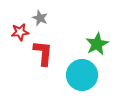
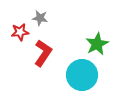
gray star: rotated 14 degrees counterclockwise
red L-shape: rotated 28 degrees clockwise
